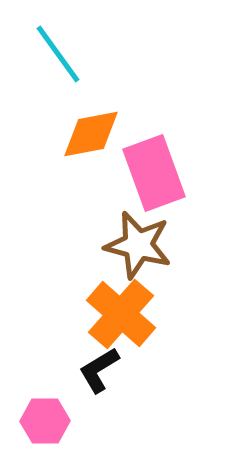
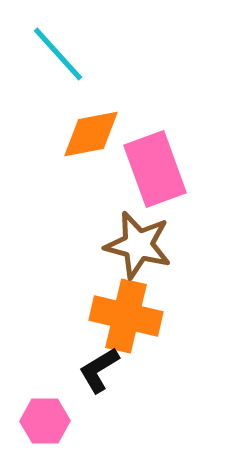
cyan line: rotated 6 degrees counterclockwise
pink rectangle: moved 1 px right, 4 px up
orange cross: moved 5 px right, 2 px down; rotated 28 degrees counterclockwise
